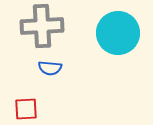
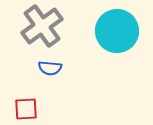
gray cross: rotated 33 degrees counterclockwise
cyan circle: moved 1 px left, 2 px up
